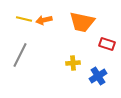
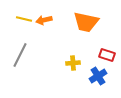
orange trapezoid: moved 4 px right
red rectangle: moved 11 px down
